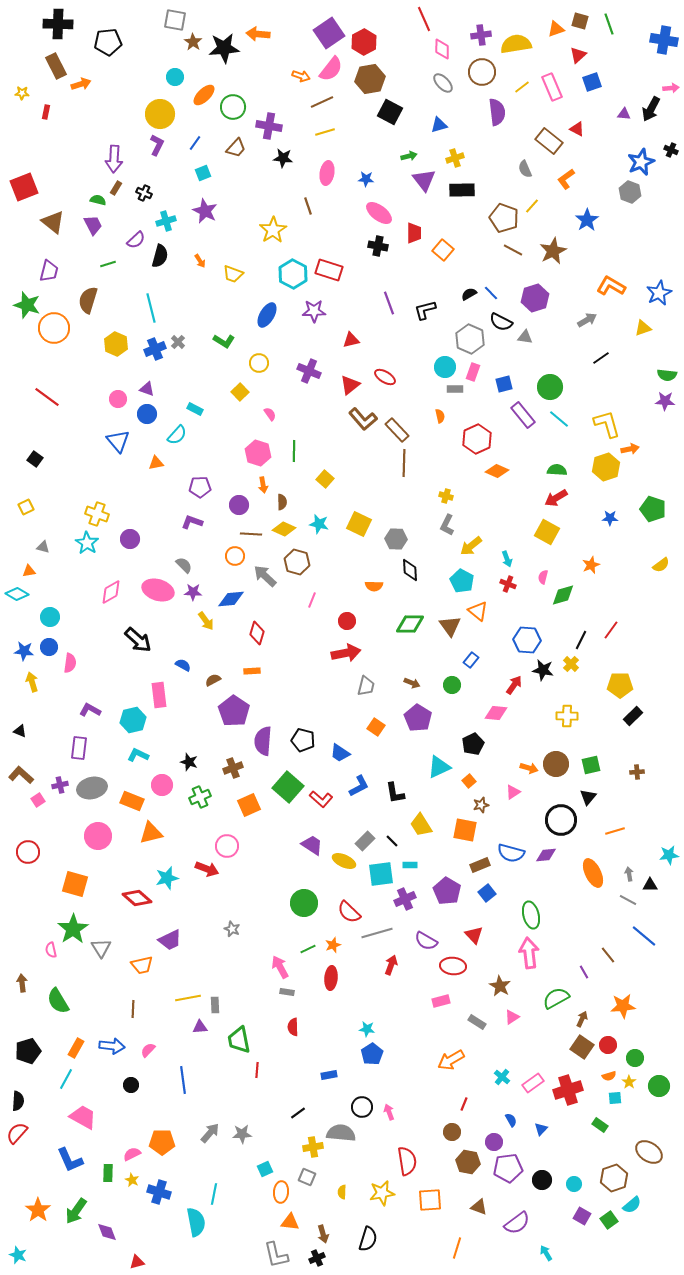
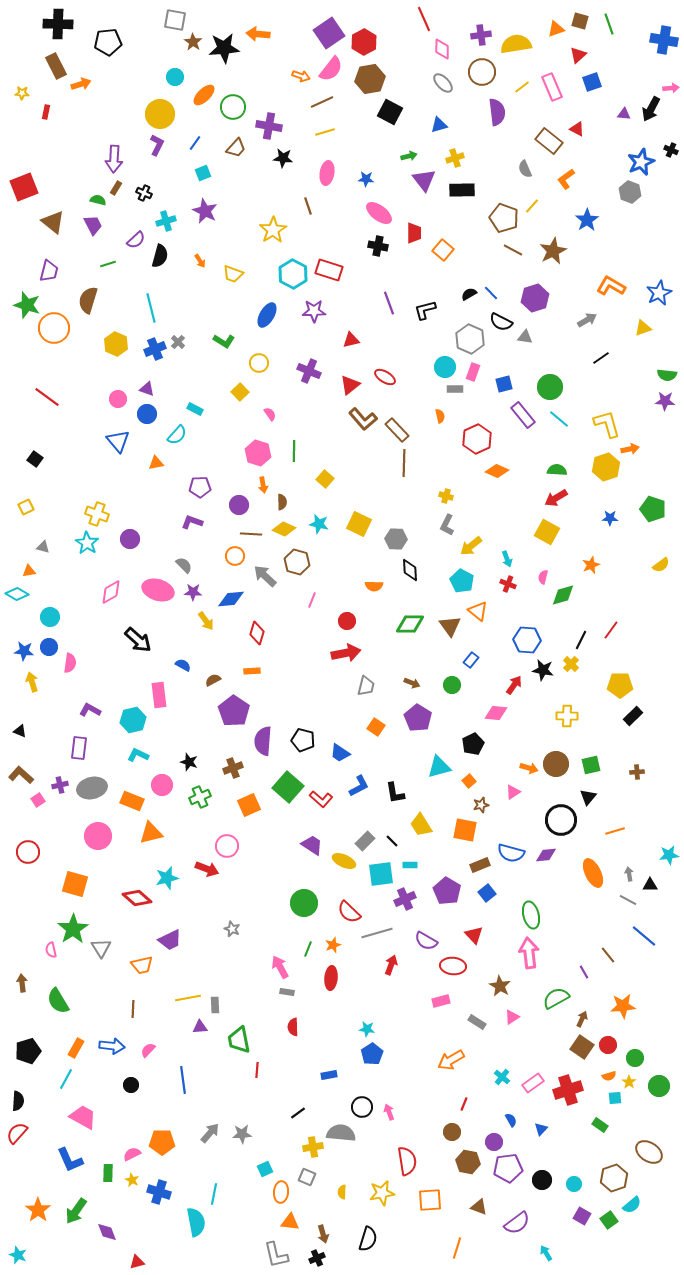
cyan triangle at (439, 767): rotated 10 degrees clockwise
green line at (308, 949): rotated 42 degrees counterclockwise
